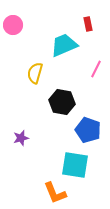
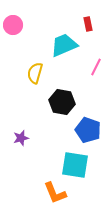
pink line: moved 2 px up
